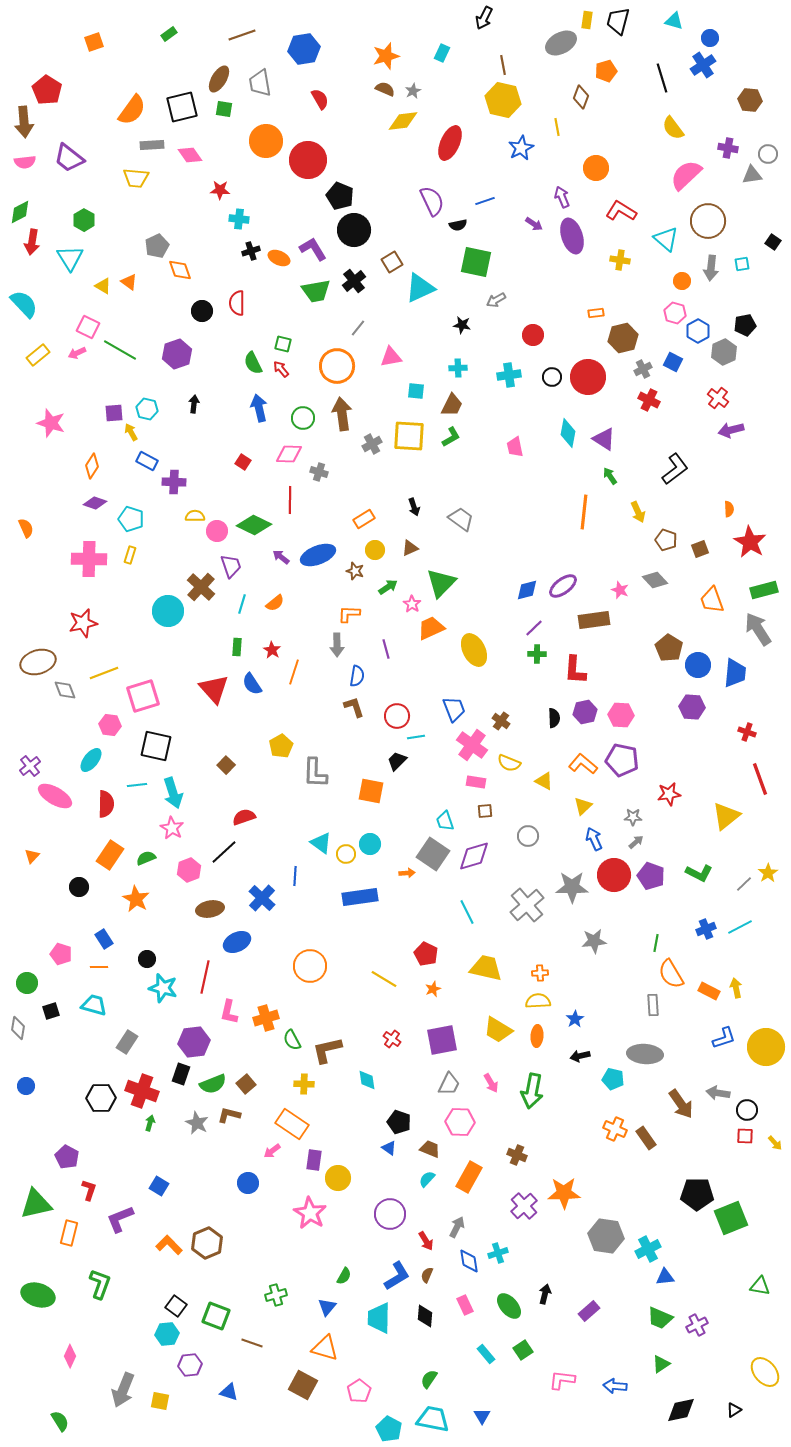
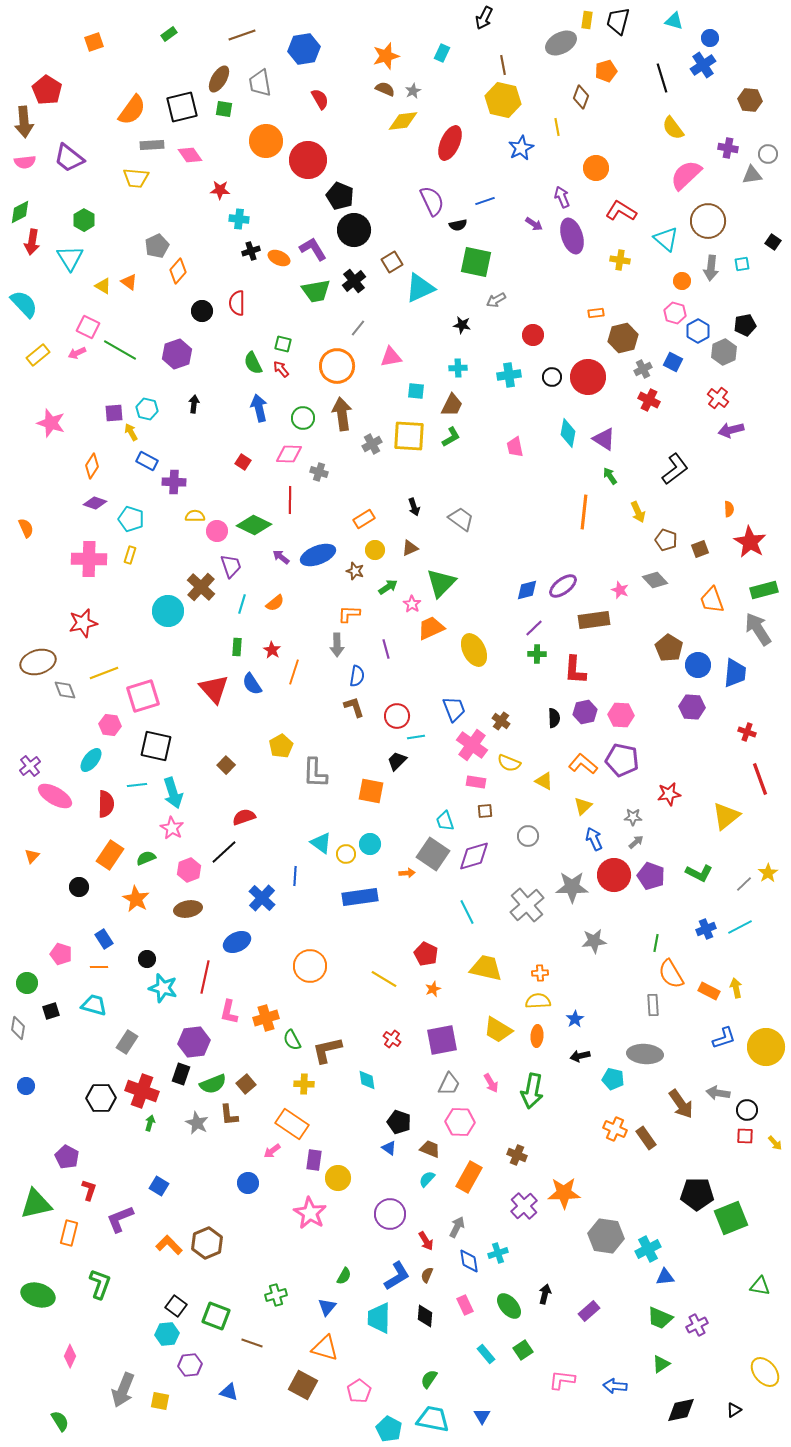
orange diamond at (180, 270): moved 2 px left, 1 px down; rotated 60 degrees clockwise
brown ellipse at (210, 909): moved 22 px left
brown L-shape at (229, 1115): rotated 110 degrees counterclockwise
